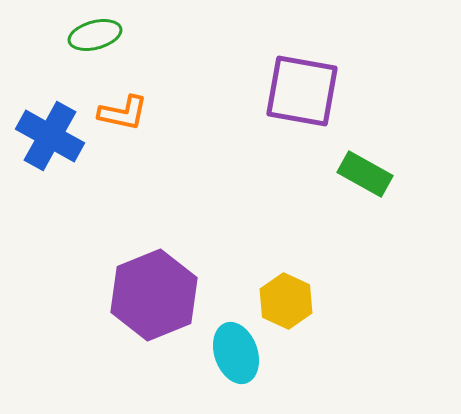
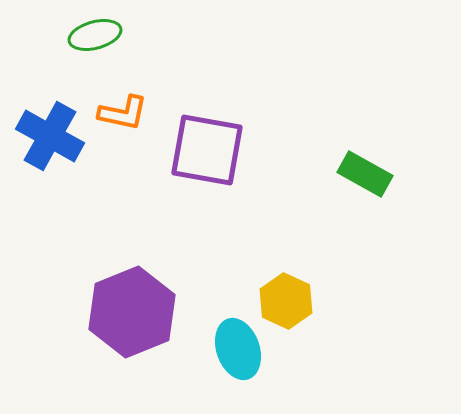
purple square: moved 95 px left, 59 px down
purple hexagon: moved 22 px left, 17 px down
cyan ellipse: moved 2 px right, 4 px up
